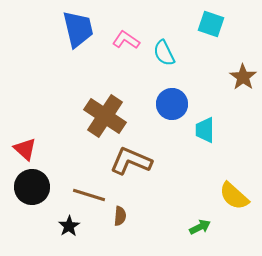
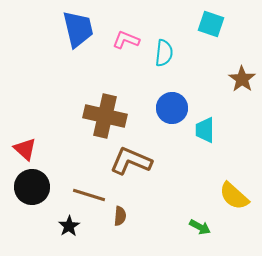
pink L-shape: rotated 12 degrees counterclockwise
cyan semicircle: rotated 148 degrees counterclockwise
brown star: moved 1 px left, 2 px down
blue circle: moved 4 px down
brown cross: rotated 21 degrees counterclockwise
green arrow: rotated 55 degrees clockwise
